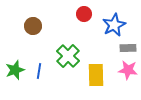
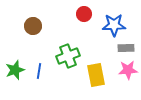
blue star: rotated 25 degrees clockwise
gray rectangle: moved 2 px left
green cross: rotated 25 degrees clockwise
pink star: rotated 12 degrees counterclockwise
yellow rectangle: rotated 10 degrees counterclockwise
